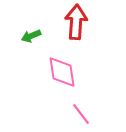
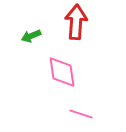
pink line: rotated 35 degrees counterclockwise
